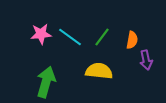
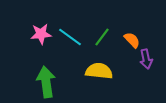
orange semicircle: rotated 54 degrees counterclockwise
purple arrow: moved 1 px up
green arrow: rotated 24 degrees counterclockwise
